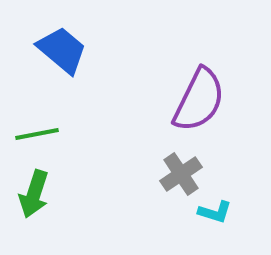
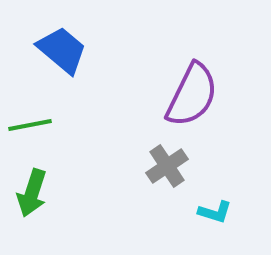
purple semicircle: moved 7 px left, 5 px up
green line: moved 7 px left, 9 px up
gray cross: moved 14 px left, 8 px up
green arrow: moved 2 px left, 1 px up
